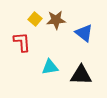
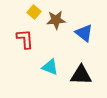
yellow square: moved 1 px left, 7 px up
red L-shape: moved 3 px right, 3 px up
cyan triangle: rotated 30 degrees clockwise
